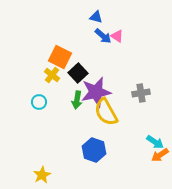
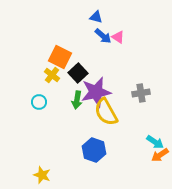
pink triangle: moved 1 px right, 1 px down
yellow star: rotated 24 degrees counterclockwise
